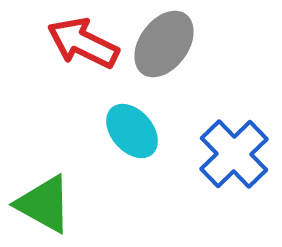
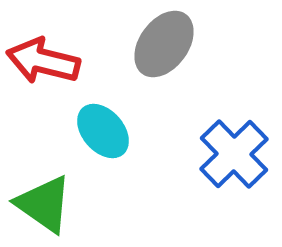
red arrow: moved 40 px left, 18 px down; rotated 12 degrees counterclockwise
cyan ellipse: moved 29 px left
green triangle: rotated 6 degrees clockwise
